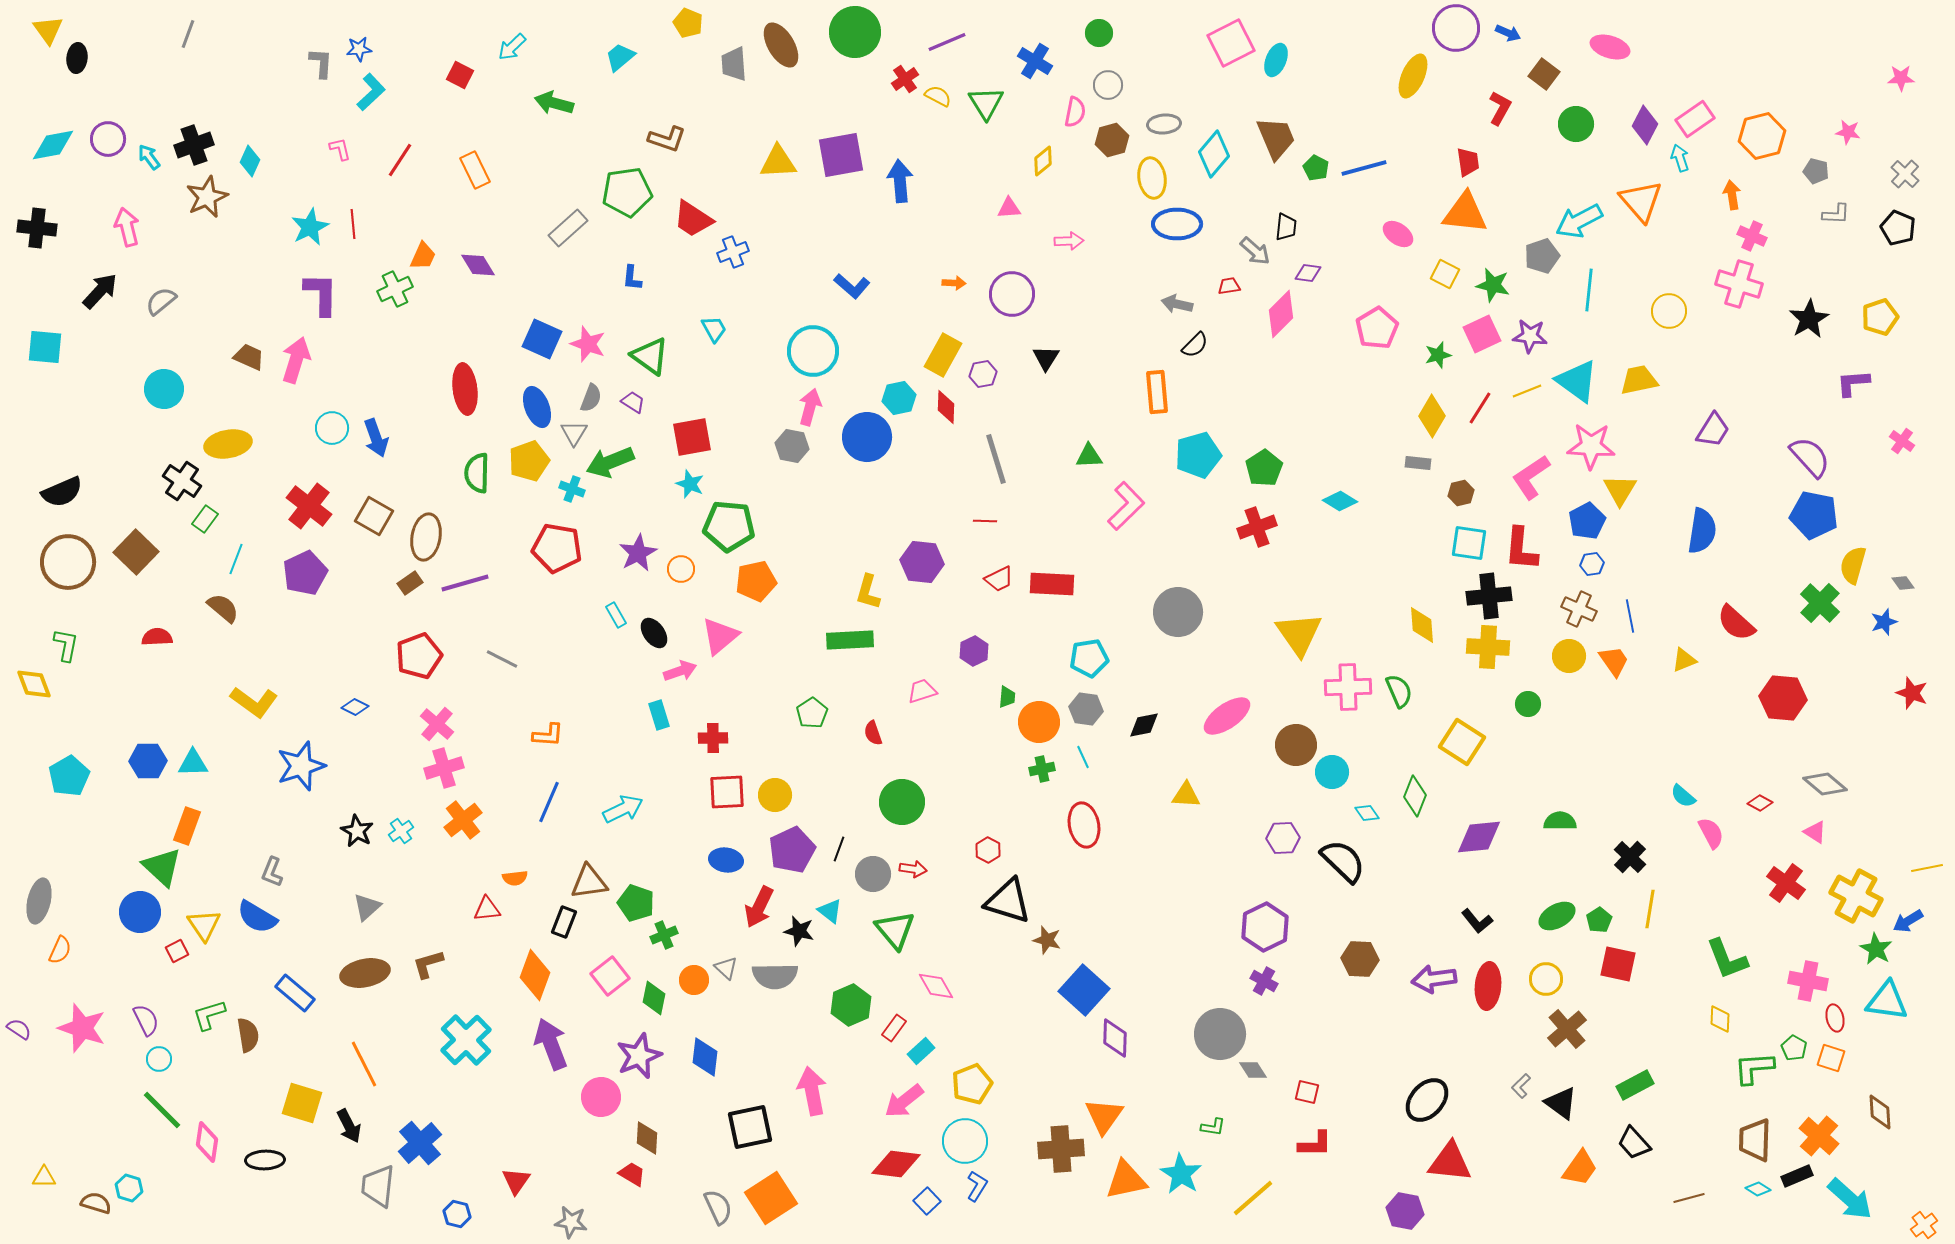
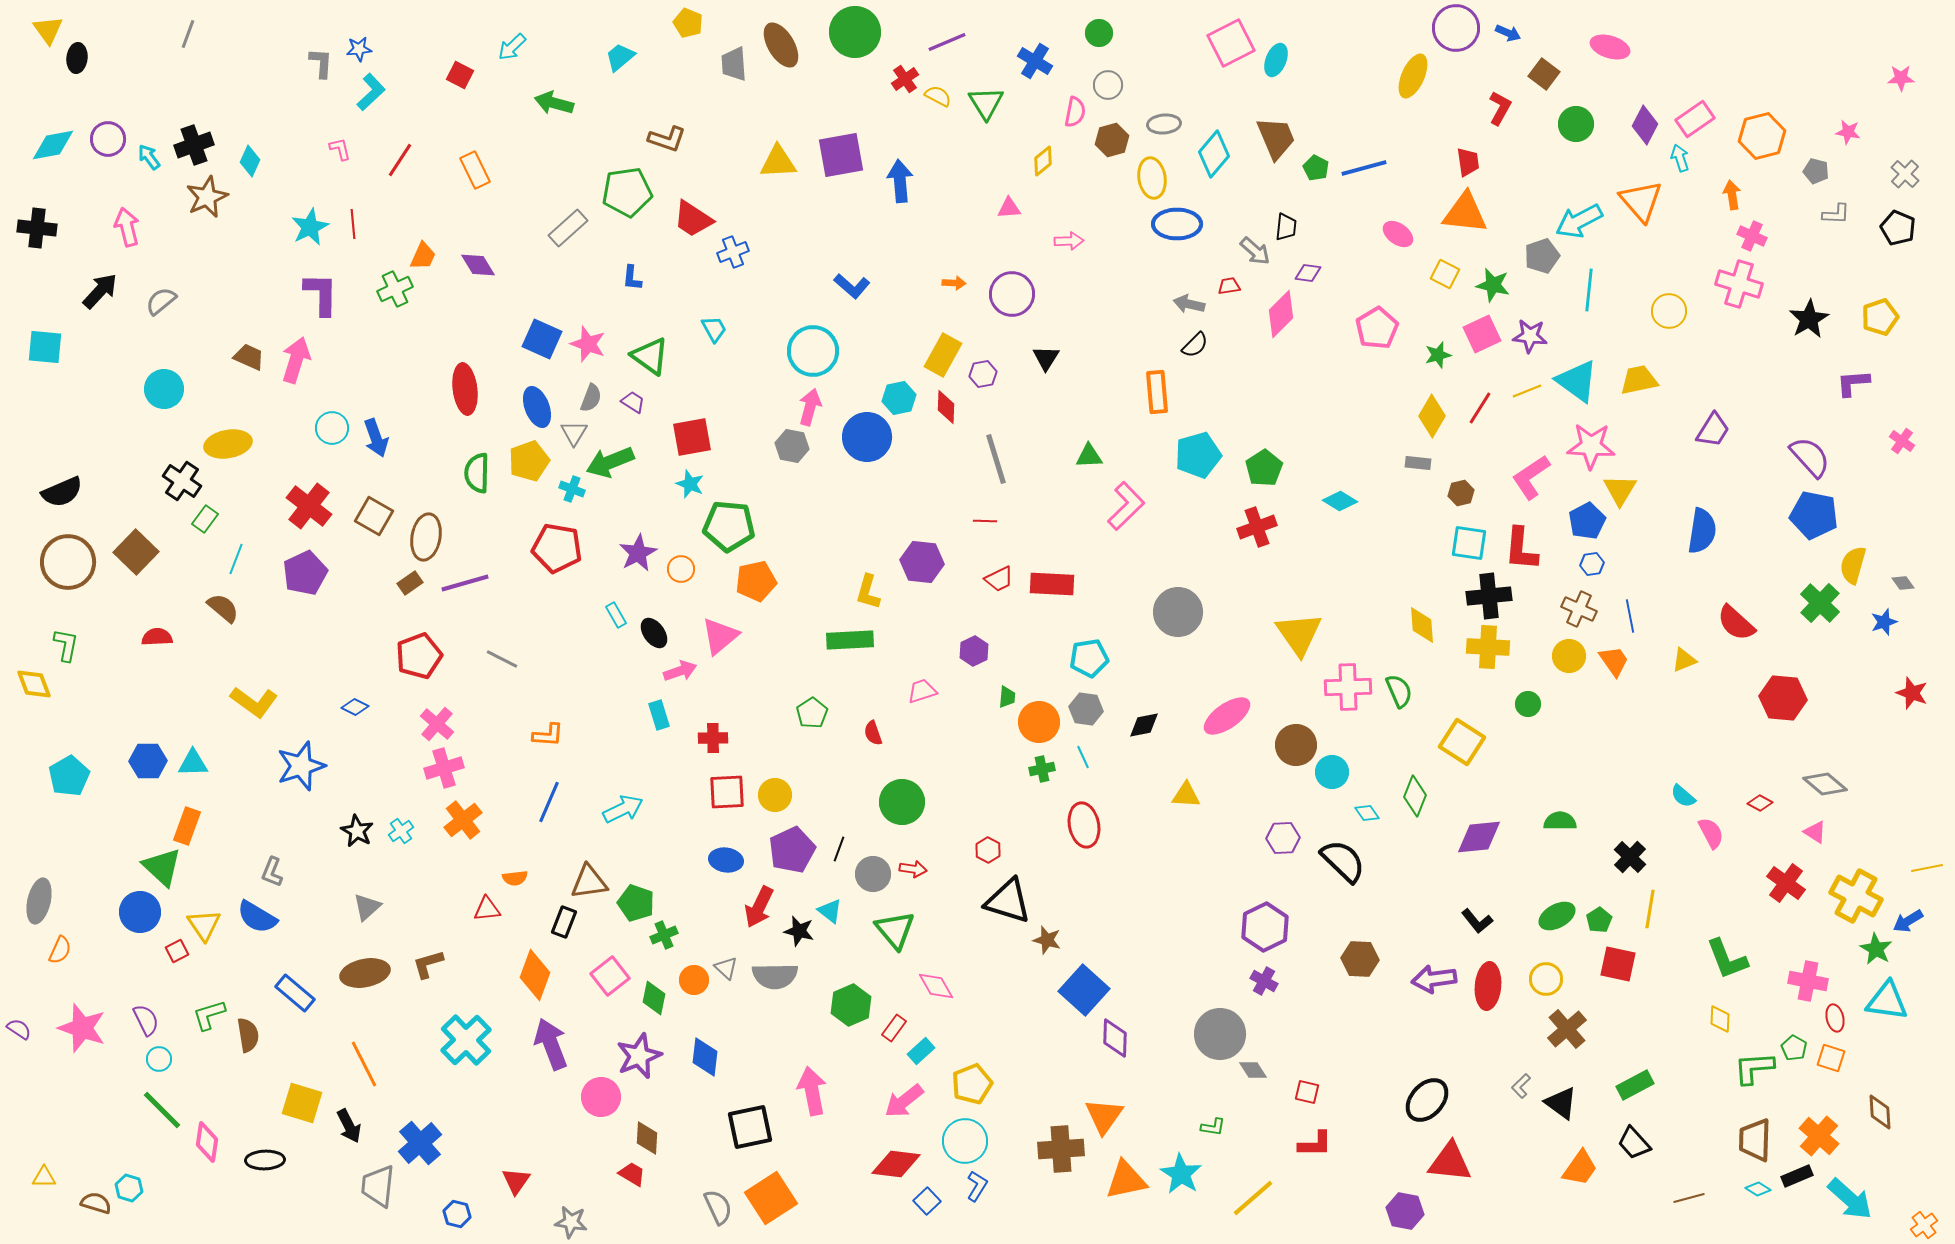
gray arrow at (1177, 304): moved 12 px right
